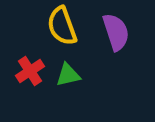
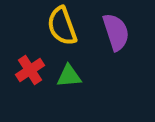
red cross: moved 1 px up
green triangle: moved 1 px right, 1 px down; rotated 8 degrees clockwise
